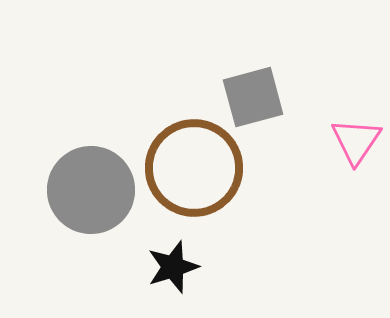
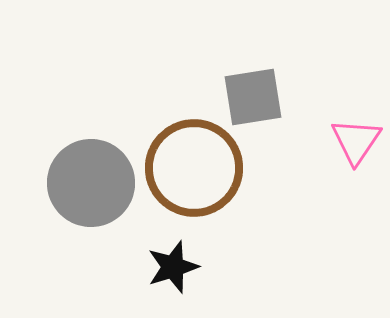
gray square: rotated 6 degrees clockwise
gray circle: moved 7 px up
